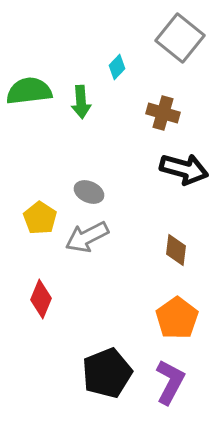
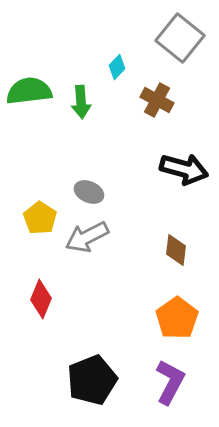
brown cross: moved 6 px left, 13 px up; rotated 12 degrees clockwise
black pentagon: moved 15 px left, 7 px down
